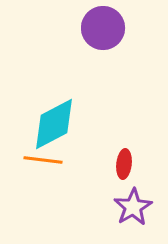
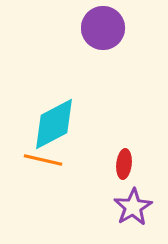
orange line: rotated 6 degrees clockwise
